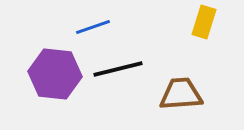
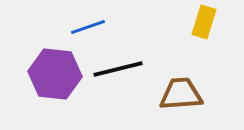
blue line: moved 5 px left
